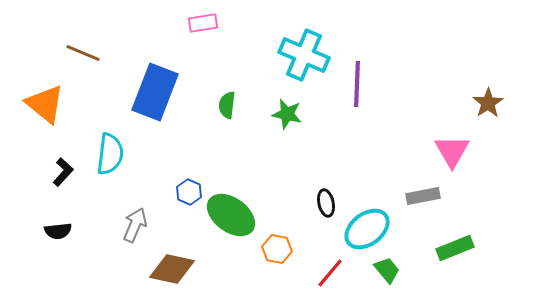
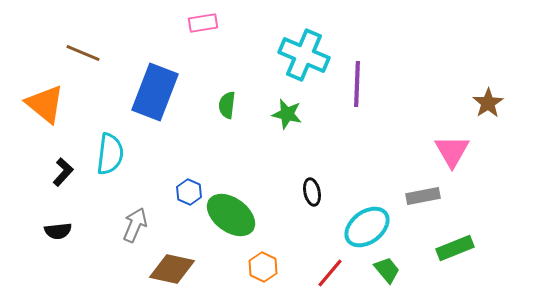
black ellipse: moved 14 px left, 11 px up
cyan ellipse: moved 2 px up
orange hexagon: moved 14 px left, 18 px down; rotated 16 degrees clockwise
